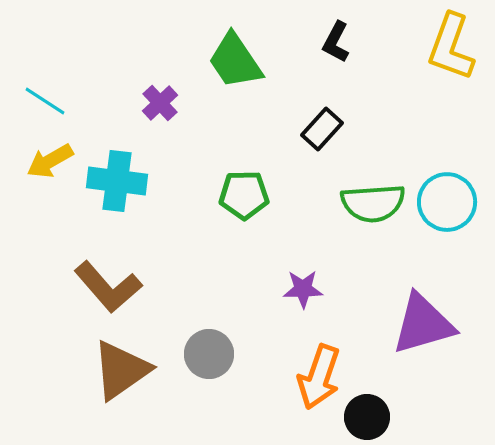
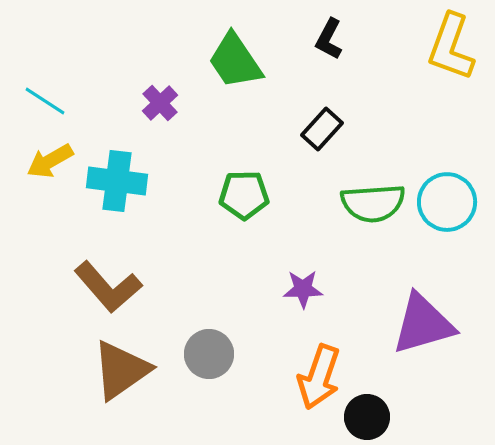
black L-shape: moved 7 px left, 3 px up
